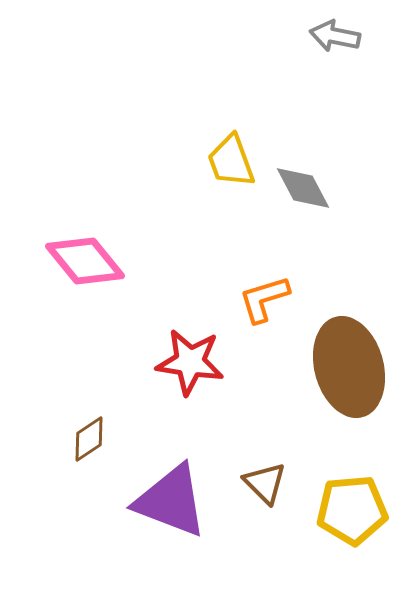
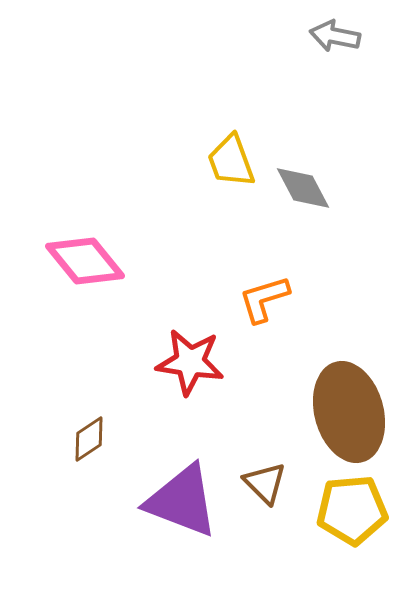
brown ellipse: moved 45 px down
purple triangle: moved 11 px right
